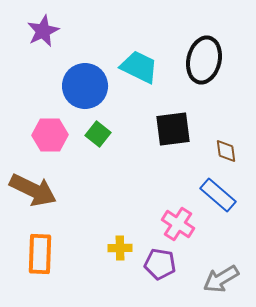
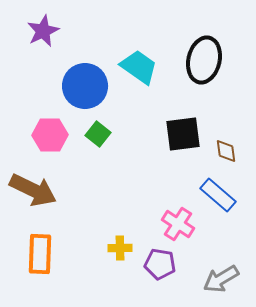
cyan trapezoid: rotated 9 degrees clockwise
black square: moved 10 px right, 5 px down
